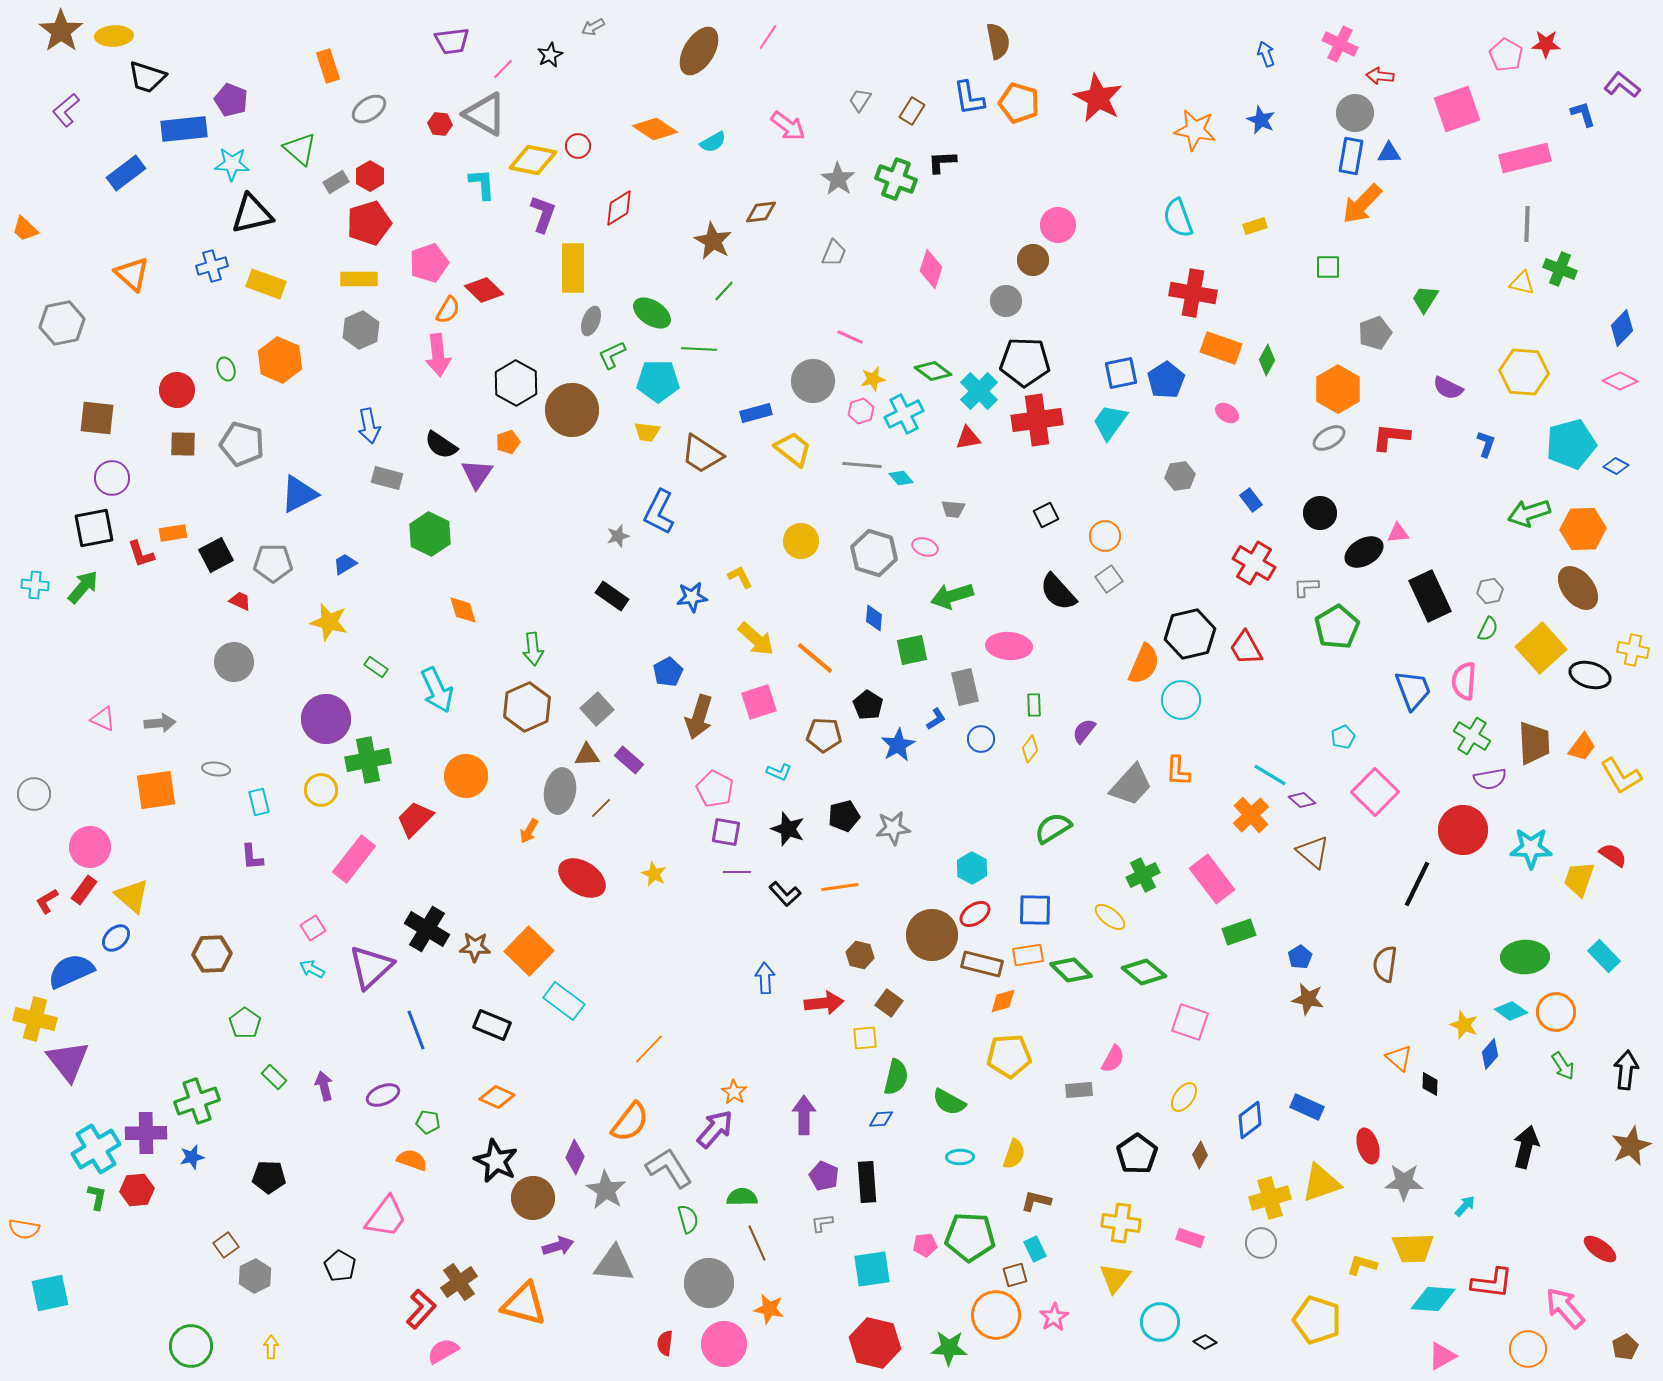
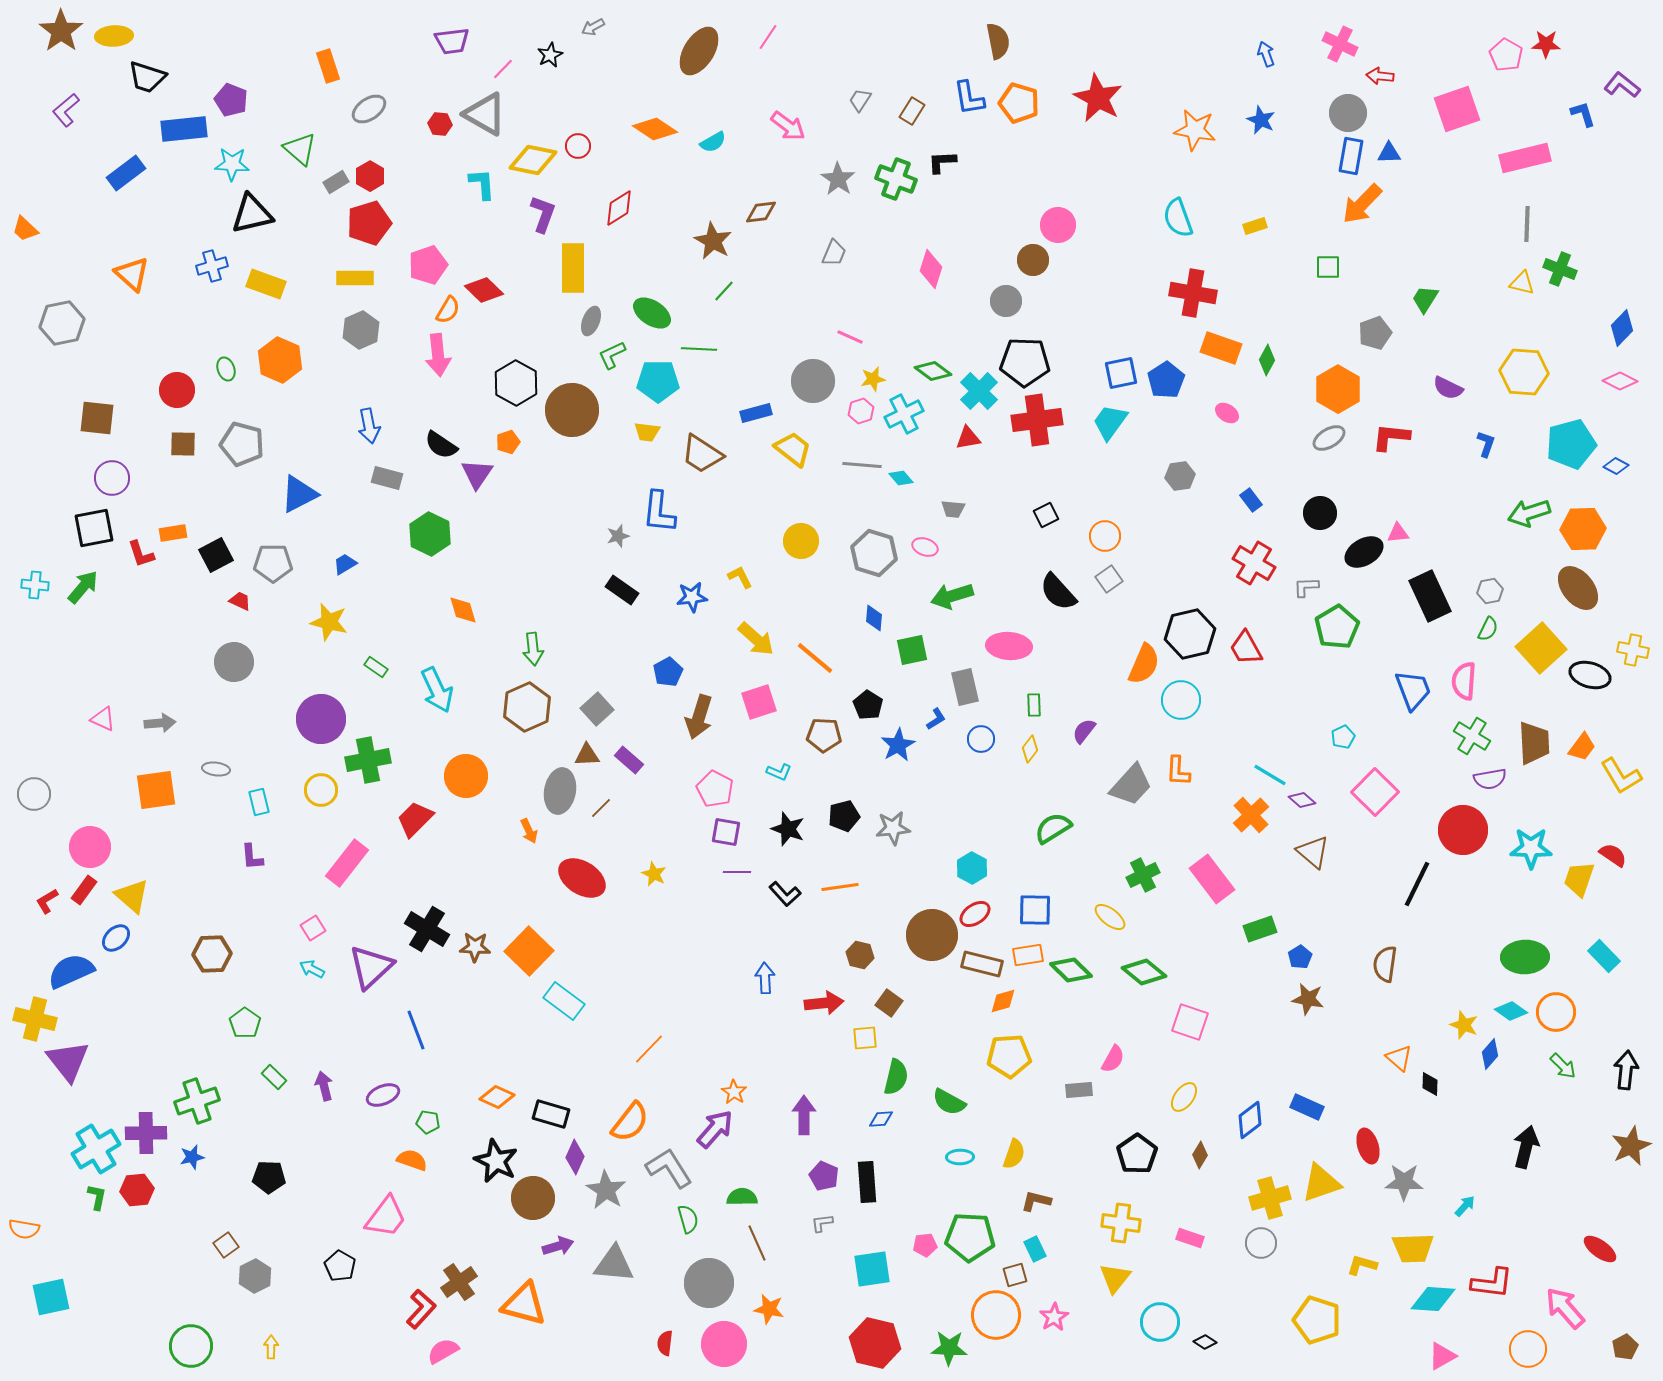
gray circle at (1355, 113): moved 7 px left
pink pentagon at (429, 263): moved 1 px left, 2 px down
yellow rectangle at (359, 279): moved 4 px left, 1 px up
blue L-shape at (659, 512): rotated 21 degrees counterclockwise
black rectangle at (612, 596): moved 10 px right, 6 px up
purple circle at (326, 719): moved 5 px left
orange arrow at (529, 831): rotated 55 degrees counterclockwise
pink rectangle at (354, 859): moved 7 px left, 4 px down
green rectangle at (1239, 932): moved 21 px right, 3 px up
black rectangle at (492, 1025): moved 59 px right, 89 px down; rotated 6 degrees counterclockwise
green arrow at (1563, 1066): rotated 12 degrees counterclockwise
cyan square at (50, 1293): moved 1 px right, 4 px down
